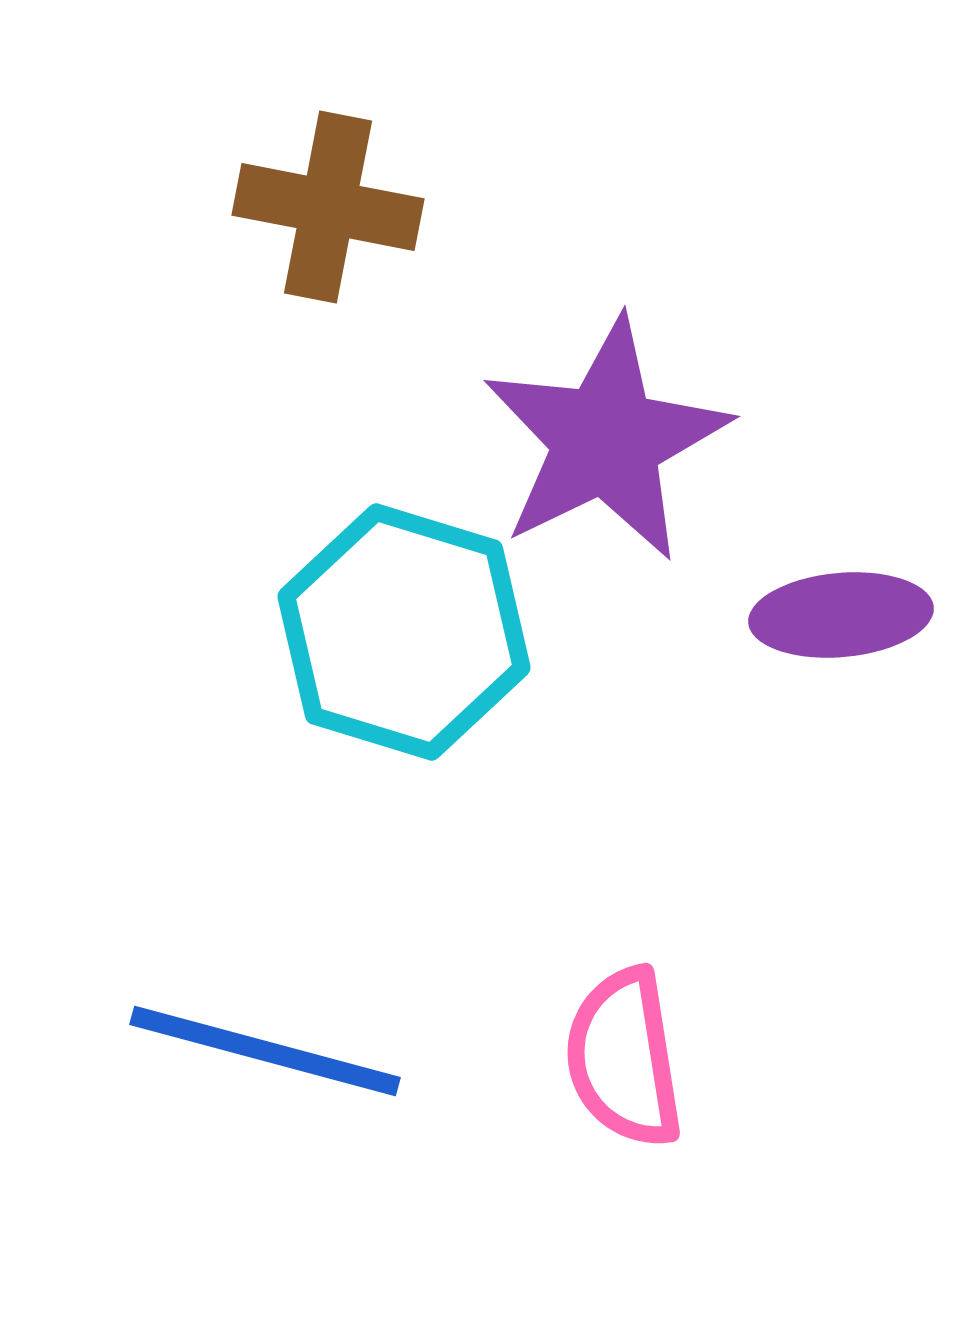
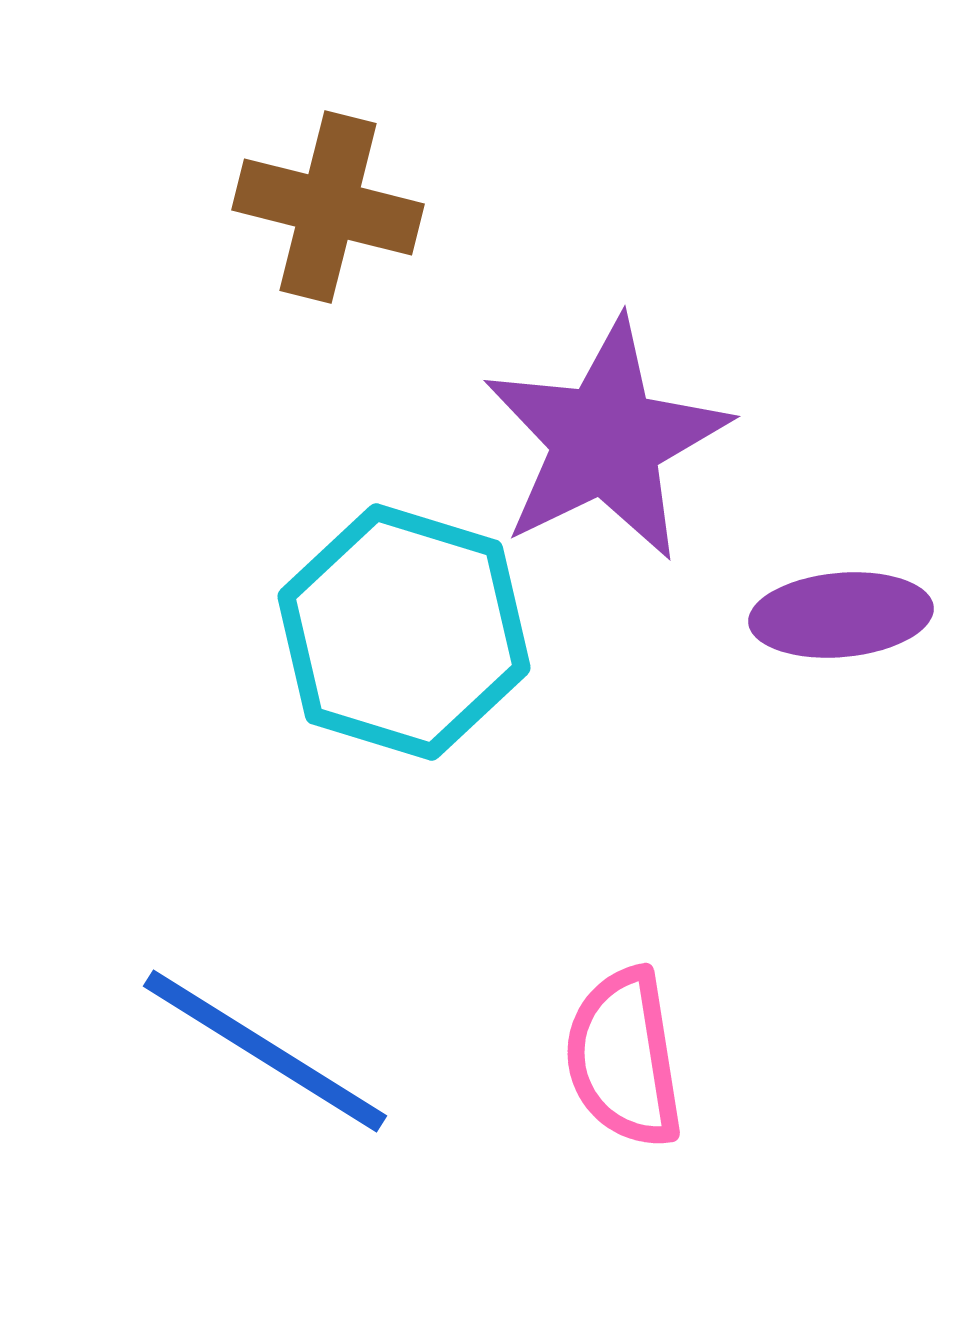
brown cross: rotated 3 degrees clockwise
blue line: rotated 17 degrees clockwise
